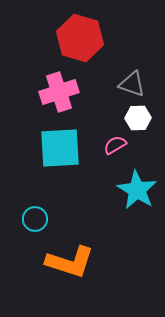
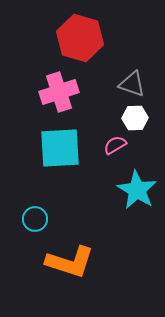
white hexagon: moved 3 px left
